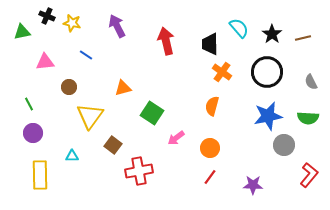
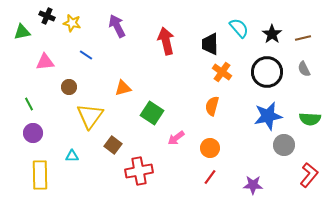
gray semicircle: moved 7 px left, 13 px up
green semicircle: moved 2 px right, 1 px down
